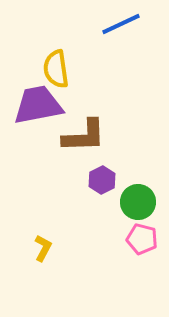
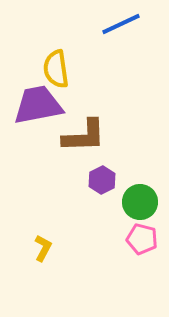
green circle: moved 2 px right
